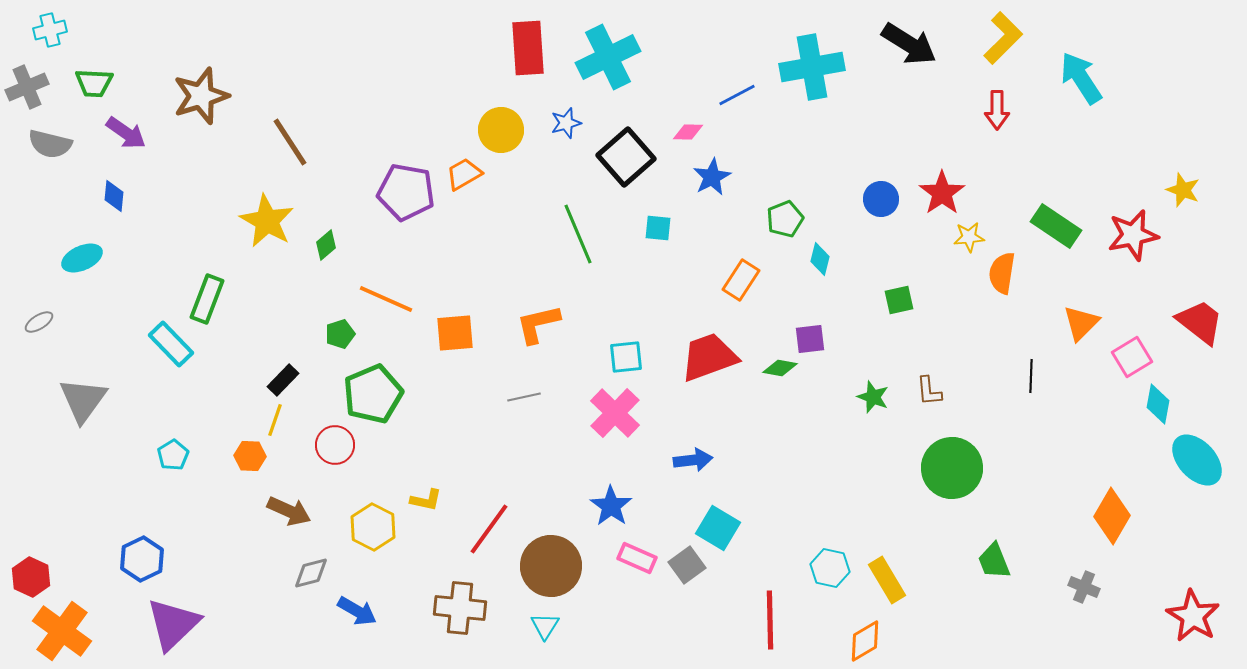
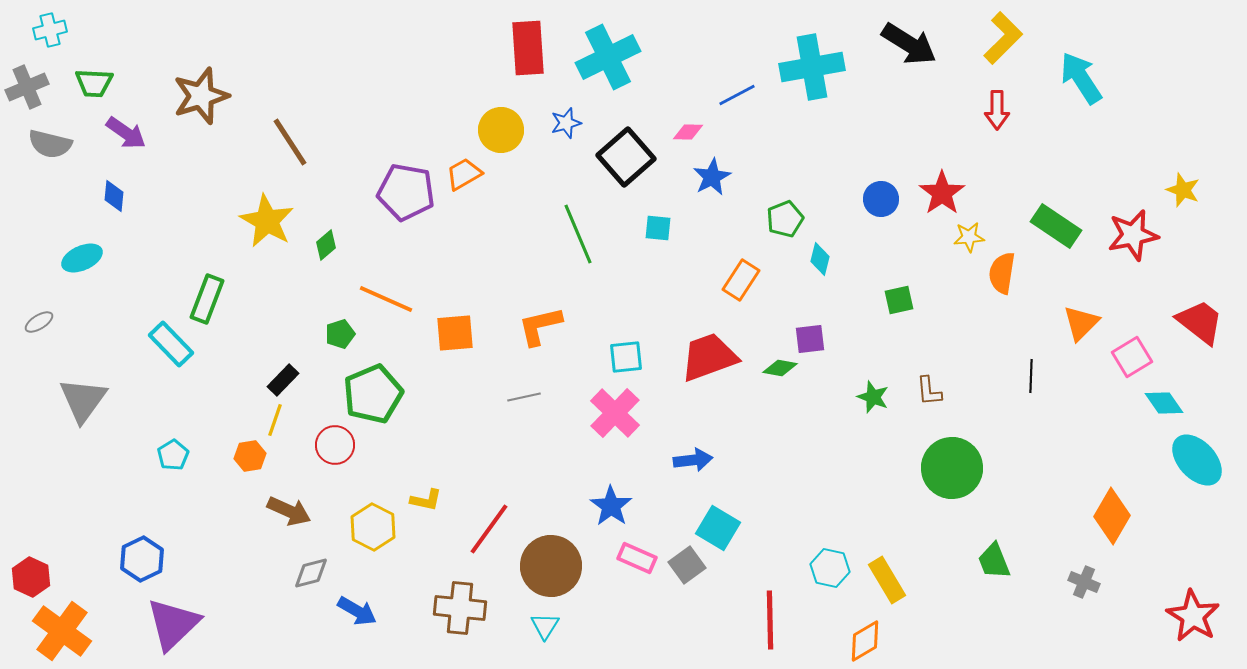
orange L-shape at (538, 324): moved 2 px right, 2 px down
cyan diamond at (1158, 404): moved 6 px right, 1 px up; rotated 45 degrees counterclockwise
orange hexagon at (250, 456): rotated 12 degrees counterclockwise
gray cross at (1084, 587): moved 5 px up
